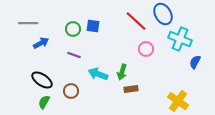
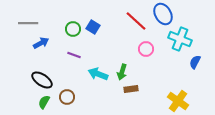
blue square: moved 1 px down; rotated 24 degrees clockwise
brown circle: moved 4 px left, 6 px down
